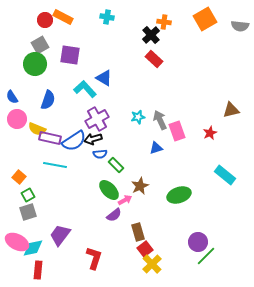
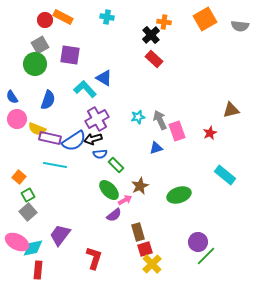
gray square at (28, 212): rotated 24 degrees counterclockwise
red square at (145, 249): rotated 21 degrees clockwise
